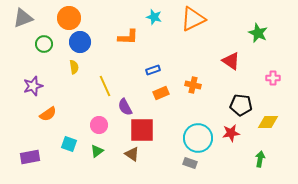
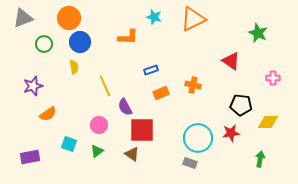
blue rectangle: moved 2 px left
